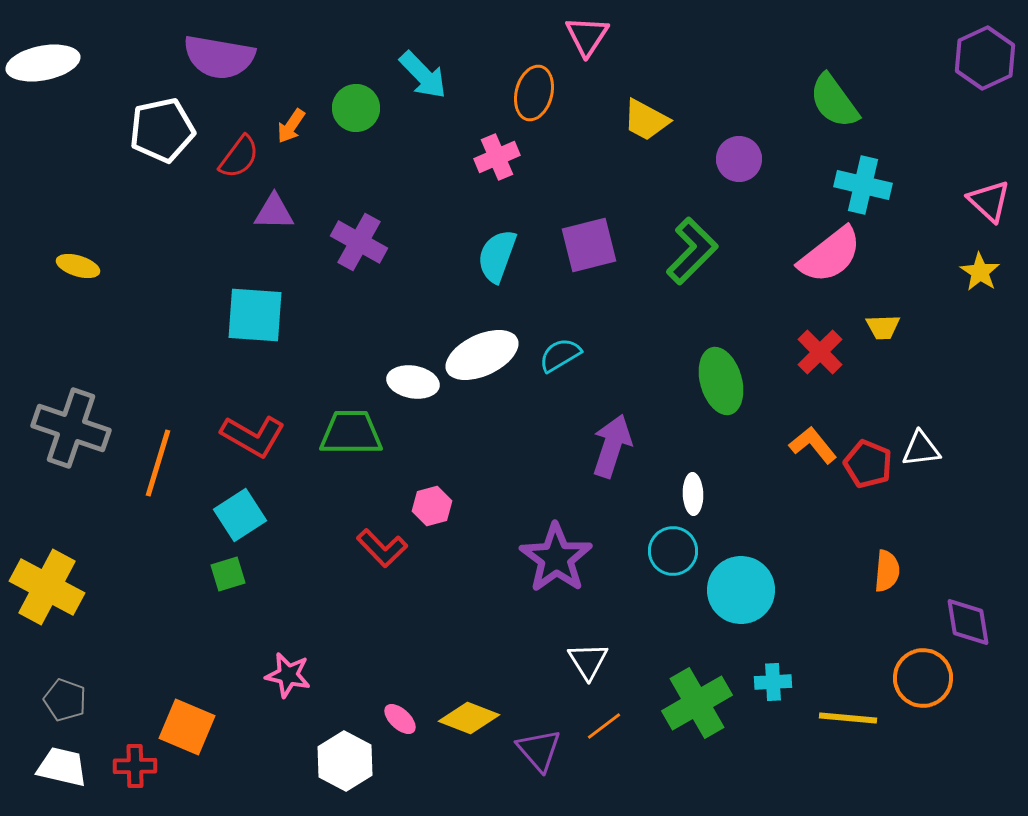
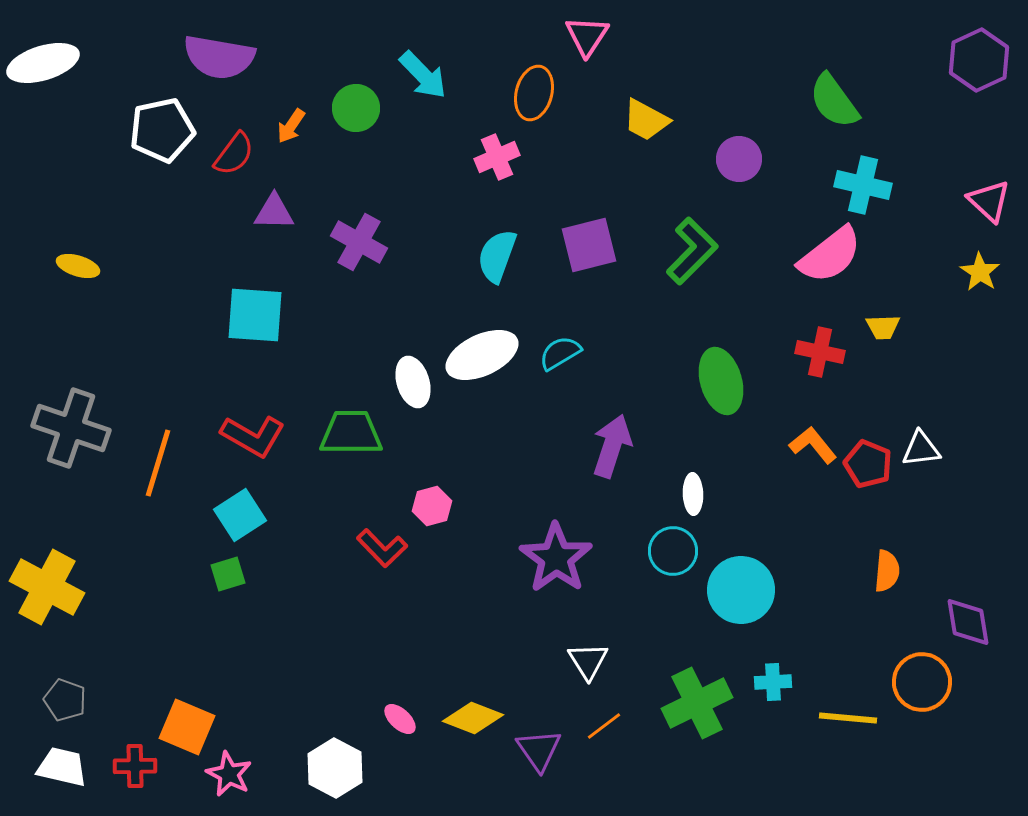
purple hexagon at (985, 58): moved 6 px left, 2 px down
white ellipse at (43, 63): rotated 6 degrees counterclockwise
red semicircle at (239, 157): moved 5 px left, 3 px up
red cross at (820, 352): rotated 33 degrees counterclockwise
cyan semicircle at (560, 355): moved 2 px up
white ellipse at (413, 382): rotated 63 degrees clockwise
pink star at (288, 675): moved 59 px left, 99 px down; rotated 15 degrees clockwise
orange circle at (923, 678): moved 1 px left, 4 px down
green cross at (697, 703): rotated 4 degrees clockwise
yellow diamond at (469, 718): moved 4 px right
purple triangle at (539, 750): rotated 6 degrees clockwise
white hexagon at (345, 761): moved 10 px left, 7 px down
